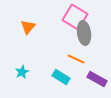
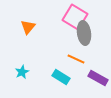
purple rectangle: moved 1 px right, 1 px up
